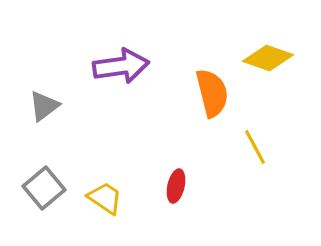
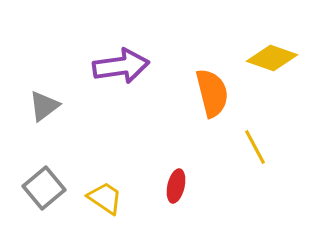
yellow diamond: moved 4 px right
